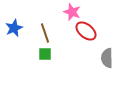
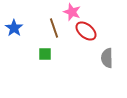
blue star: rotated 12 degrees counterclockwise
brown line: moved 9 px right, 5 px up
